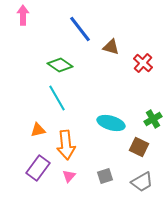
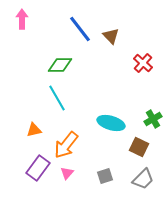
pink arrow: moved 1 px left, 4 px down
brown triangle: moved 11 px up; rotated 30 degrees clockwise
green diamond: rotated 35 degrees counterclockwise
orange triangle: moved 4 px left
orange arrow: rotated 44 degrees clockwise
pink triangle: moved 2 px left, 3 px up
gray trapezoid: moved 1 px right, 3 px up; rotated 15 degrees counterclockwise
